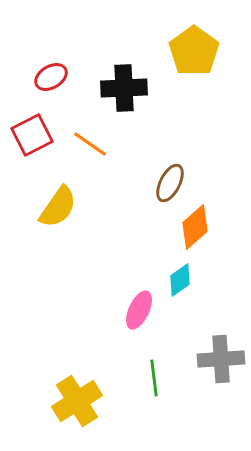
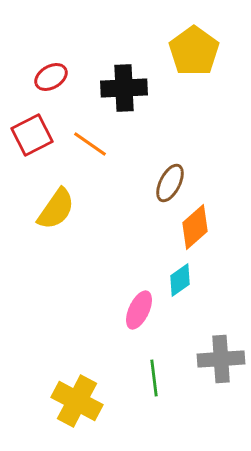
yellow semicircle: moved 2 px left, 2 px down
yellow cross: rotated 30 degrees counterclockwise
